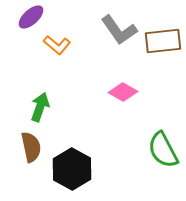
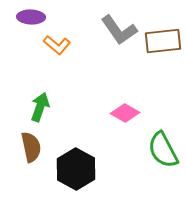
purple ellipse: rotated 44 degrees clockwise
pink diamond: moved 2 px right, 21 px down
black hexagon: moved 4 px right
